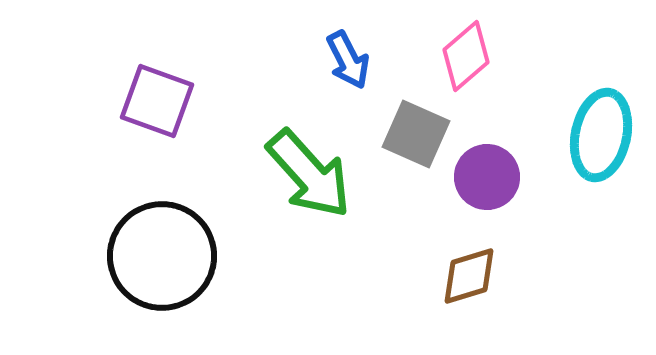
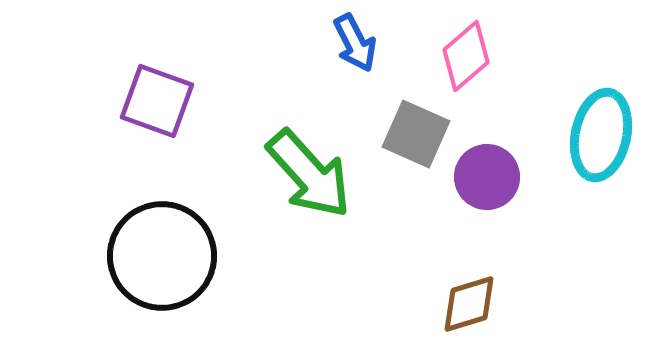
blue arrow: moved 7 px right, 17 px up
brown diamond: moved 28 px down
